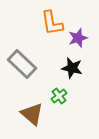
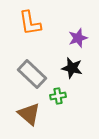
orange L-shape: moved 22 px left
gray rectangle: moved 10 px right, 10 px down
green cross: moved 1 px left; rotated 28 degrees clockwise
brown triangle: moved 3 px left
